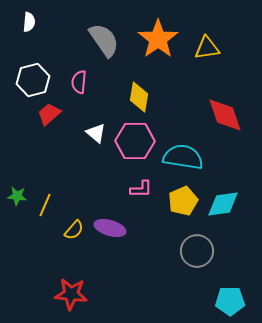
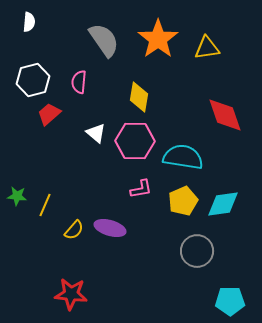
pink L-shape: rotated 10 degrees counterclockwise
